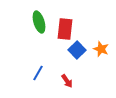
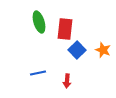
orange star: moved 2 px right, 1 px down
blue line: rotated 49 degrees clockwise
red arrow: rotated 40 degrees clockwise
